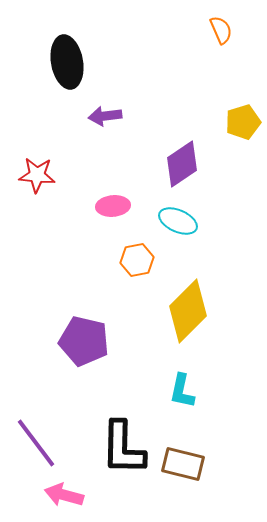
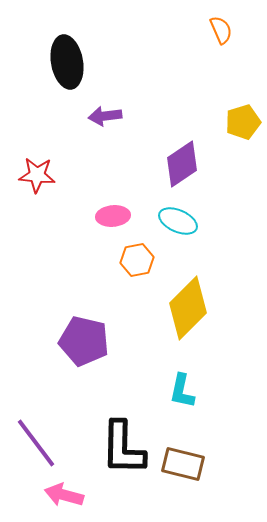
pink ellipse: moved 10 px down
yellow diamond: moved 3 px up
